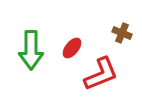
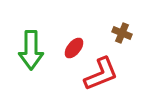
red ellipse: moved 2 px right
